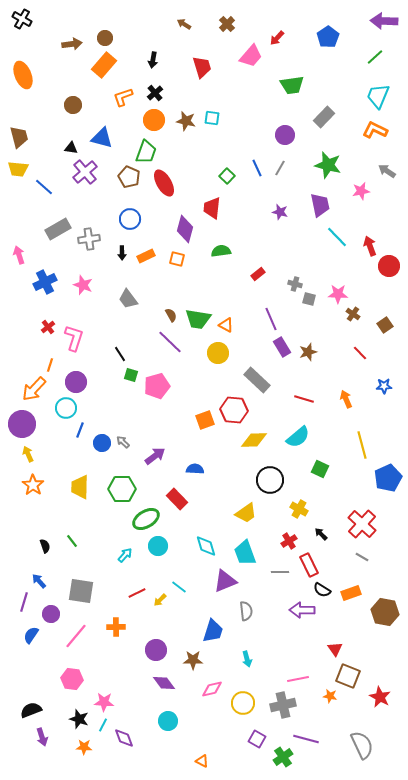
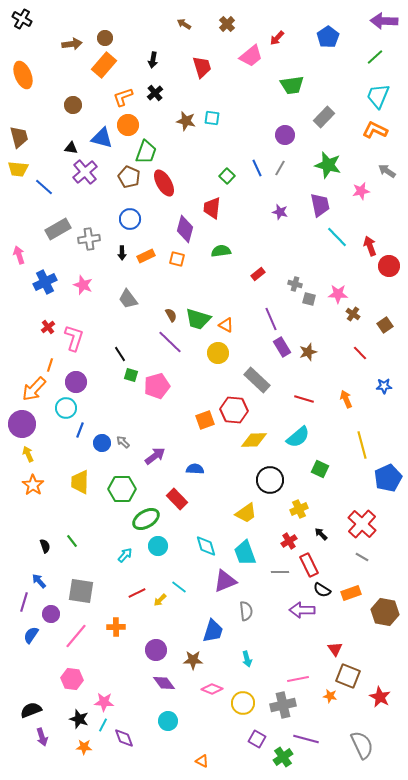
pink trapezoid at (251, 56): rotated 10 degrees clockwise
orange circle at (154, 120): moved 26 px left, 5 px down
green trapezoid at (198, 319): rotated 8 degrees clockwise
yellow trapezoid at (80, 487): moved 5 px up
yellow cross at (299, 509): rotated 36 degrees clockwise
pink diamond at (212, 689): rotated 35 degrees clockwise
